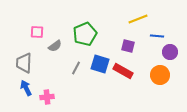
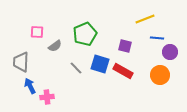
yellow line: moved 7 px right
blue line: moved 2 px down
purple square: moved 3 px left
gray trapezoid: moved 3 px left, 1 px up
gray line: rotated 72 degrees counterclockwise
blue arrow: moved 4 px right, 2 px up
